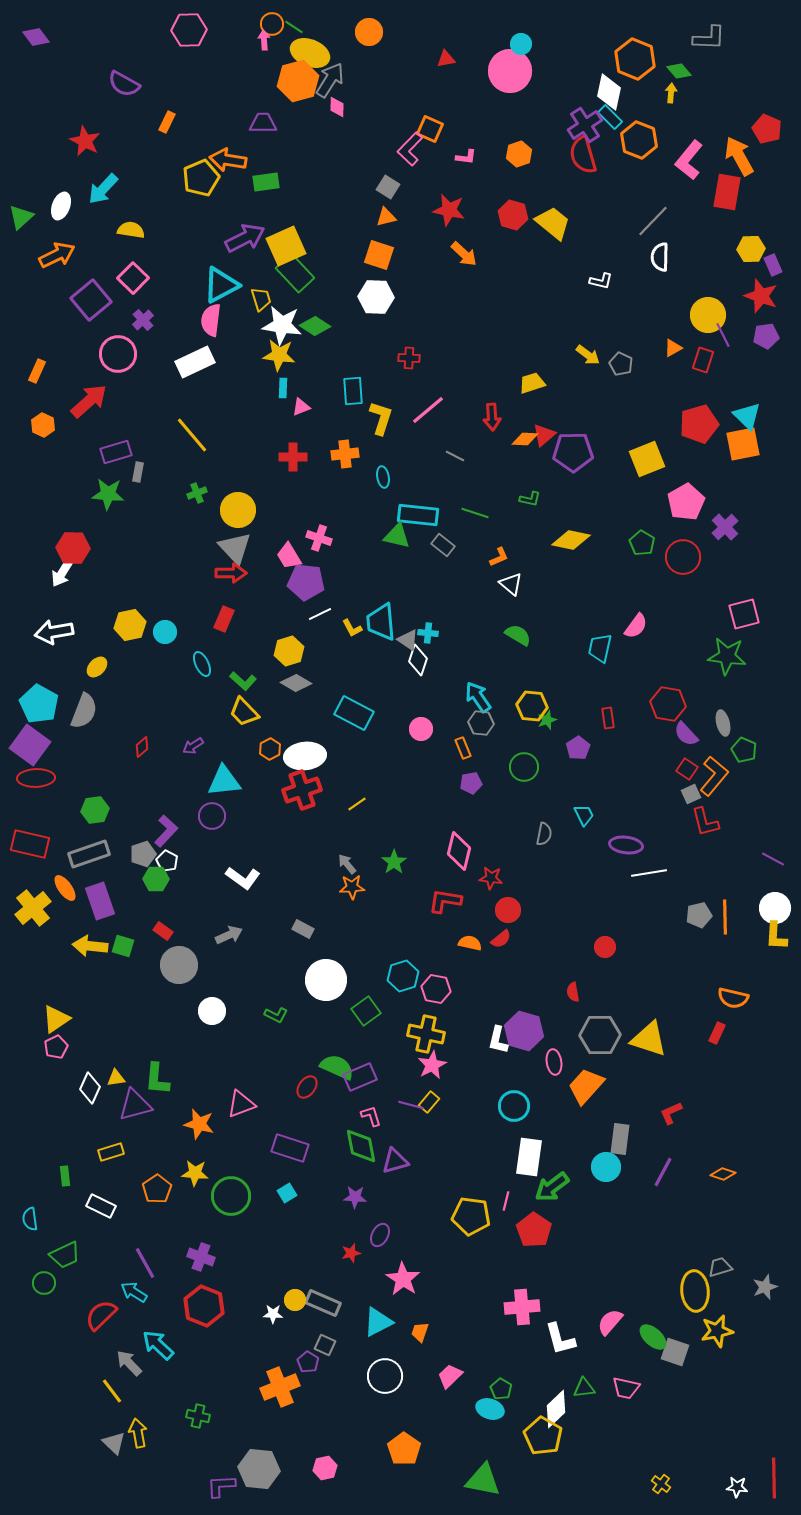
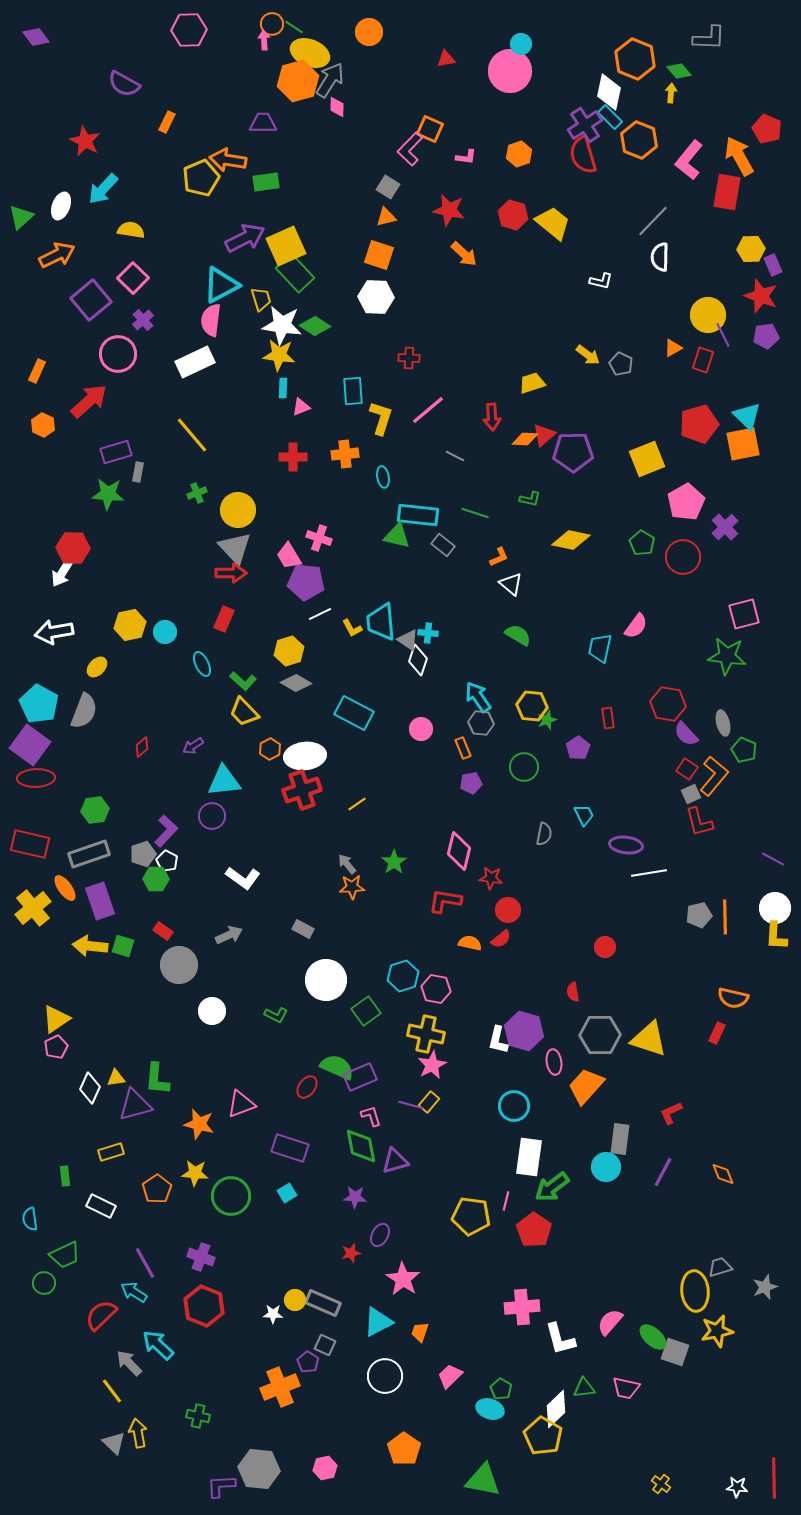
red L-shape at (705, 822): moved 6 px left
orange diamond at (723, 1174): rotated 50 degrees clockwise
